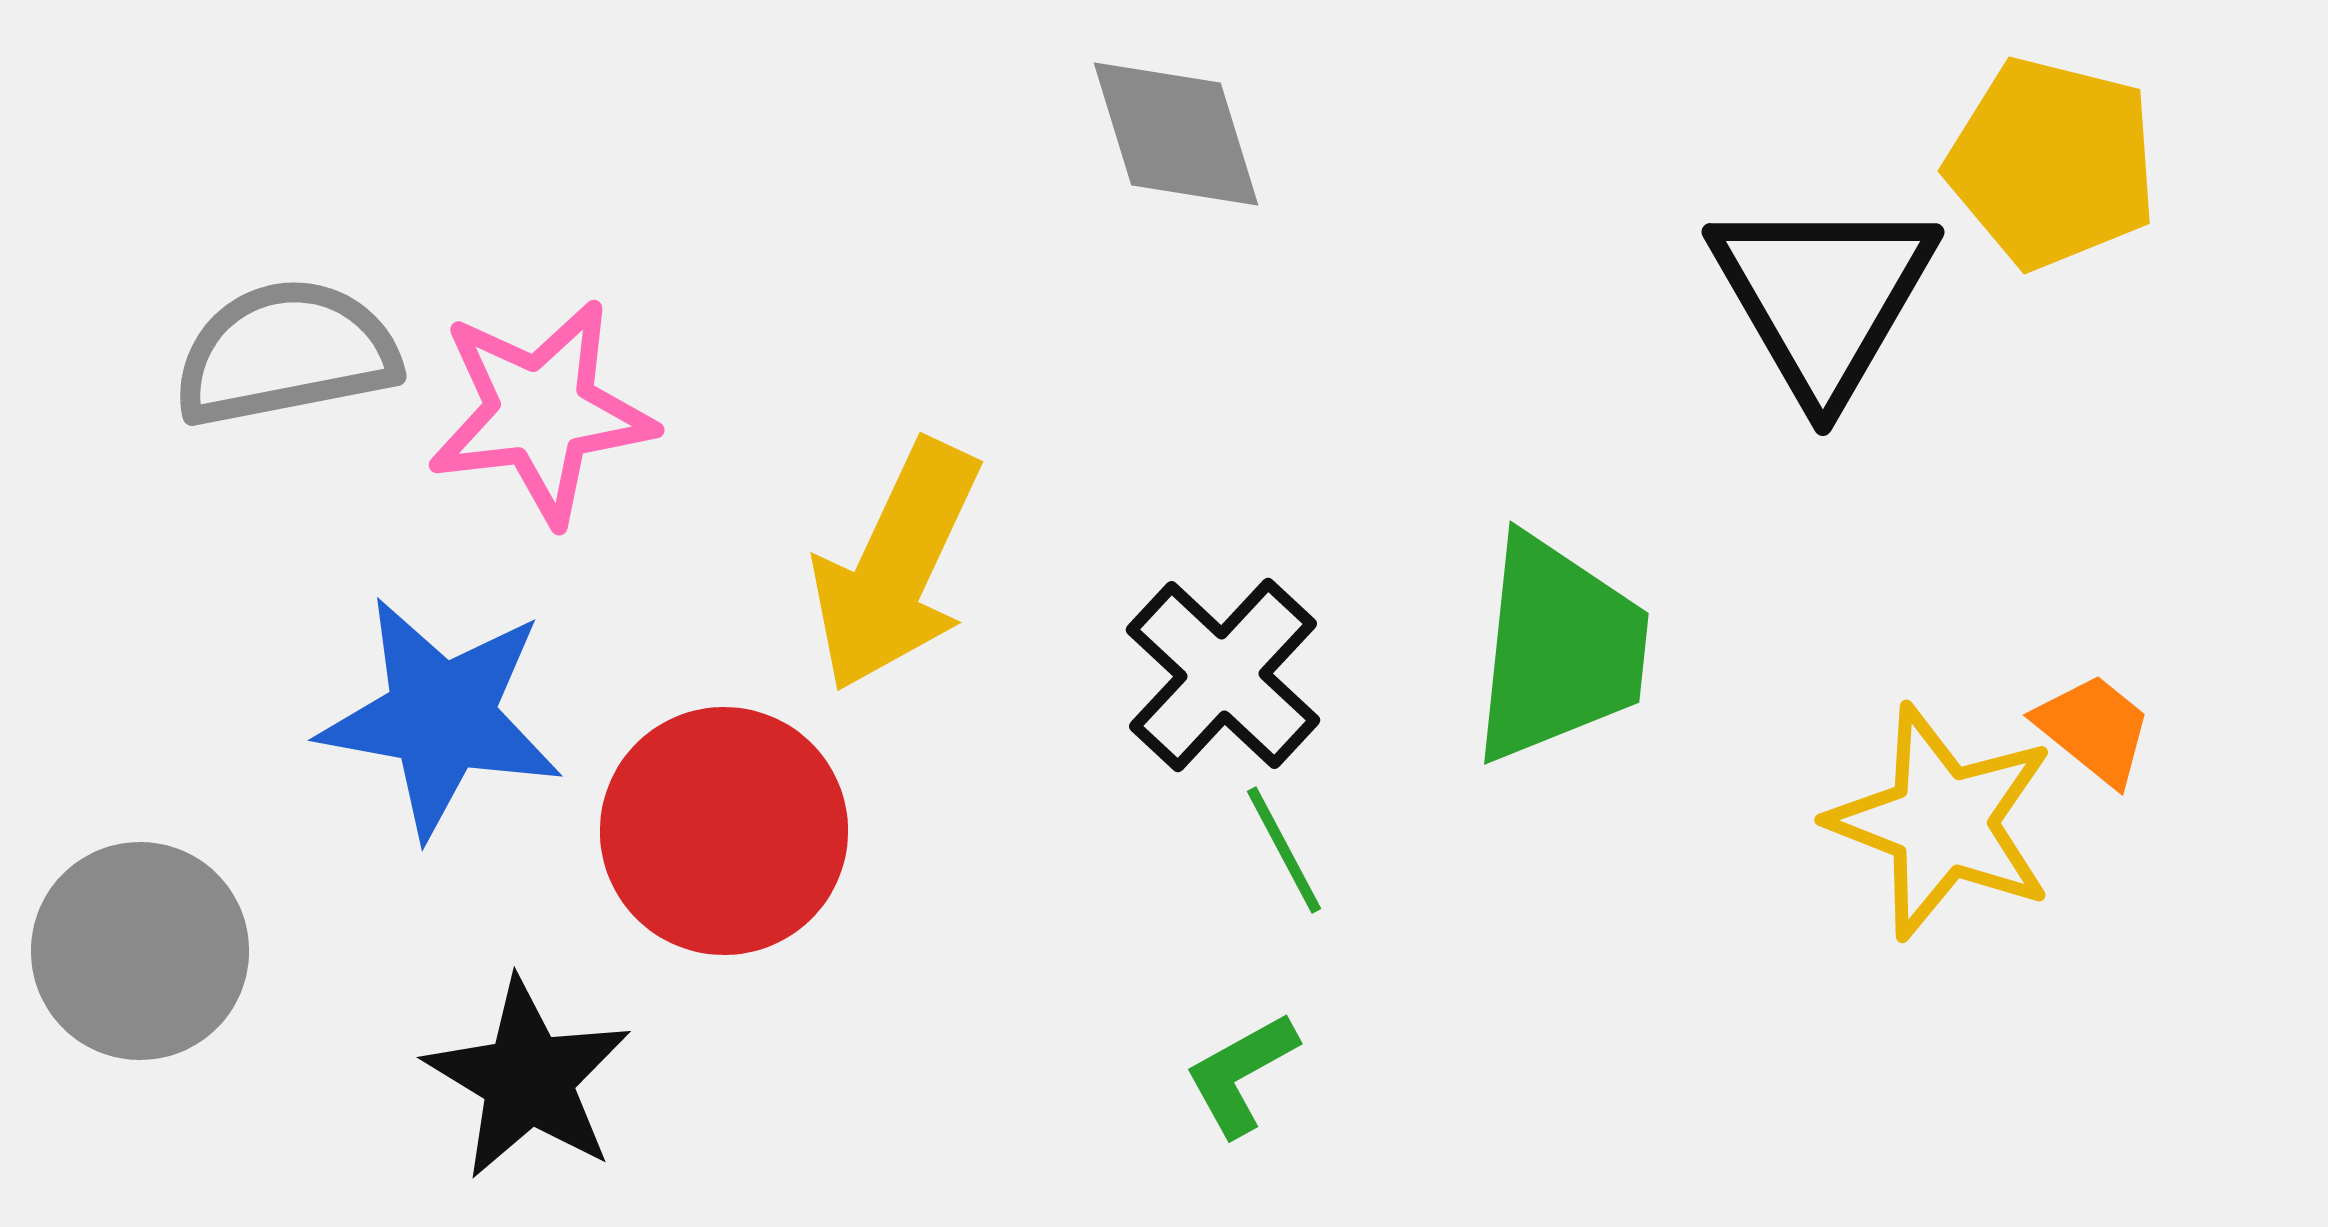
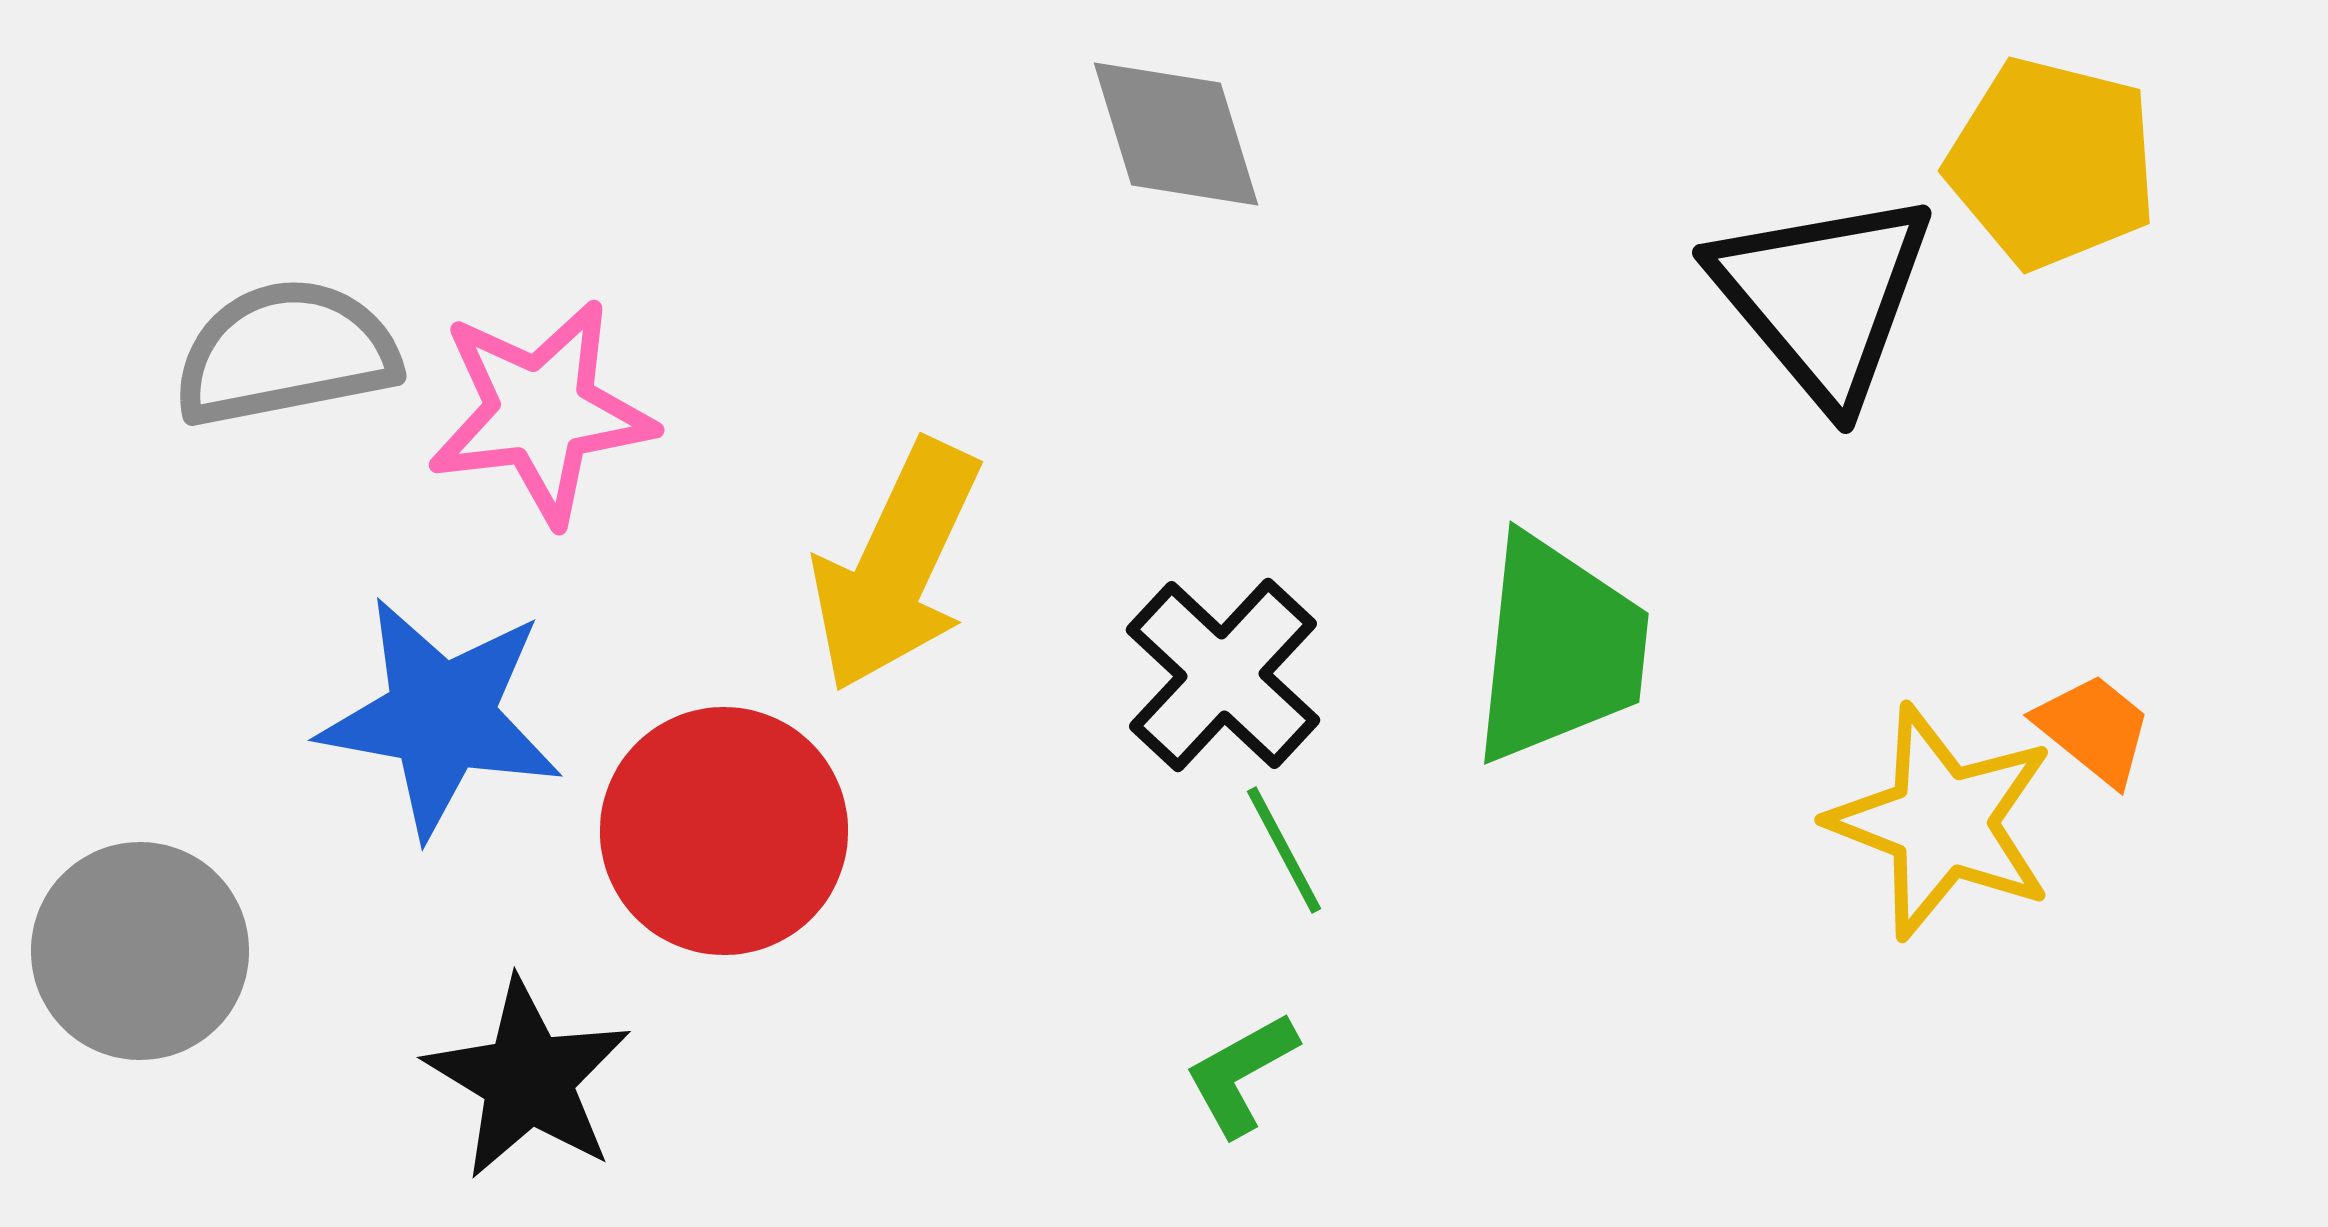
black triangle: rotated 10 degrees counterclockwise
